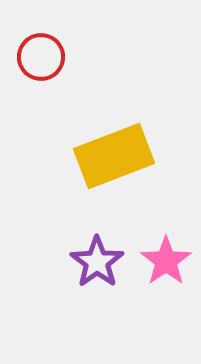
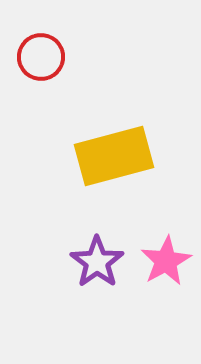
yellow rectangle: rotated 6 degrees clockwise
pink star: rotated 6 degrees clockwise
